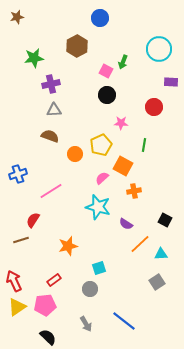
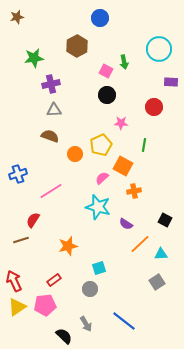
green arrow: moved 1 px right; rotated 32 degrees counterclockwise
black semicircle: moved 16 px right, 1 px up
